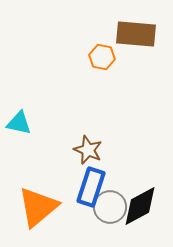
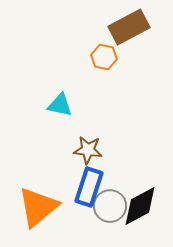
brown rectangle: moved 7 px left, 7 px up; rotated 33 degrees counterclockwise
orange hexagon: moved 2 px right
cyan triangle: moved 41 px right, 18 px up
brown star: rotated 16 degrees counterclockwise
blue rectangle: moved 2 px left
gray circle: moved 1 px up
